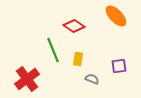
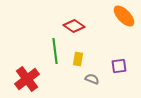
orange ellipse: moved 8 px right
green line: moved 2 px right, 1 px down; rotated 15 degrees clockwise
